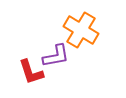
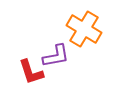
orange cross: moved 3 px right, 1 px up
